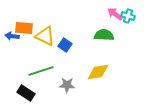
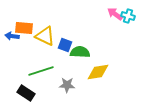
green semicircle: moved 24 px left, 17 px down
blue square: rotated 16 degrees counterclockwise
